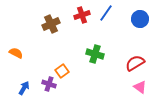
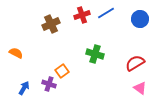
blue line: rotated 24 degrees clockwise
pink triangle: moved 1 px down
